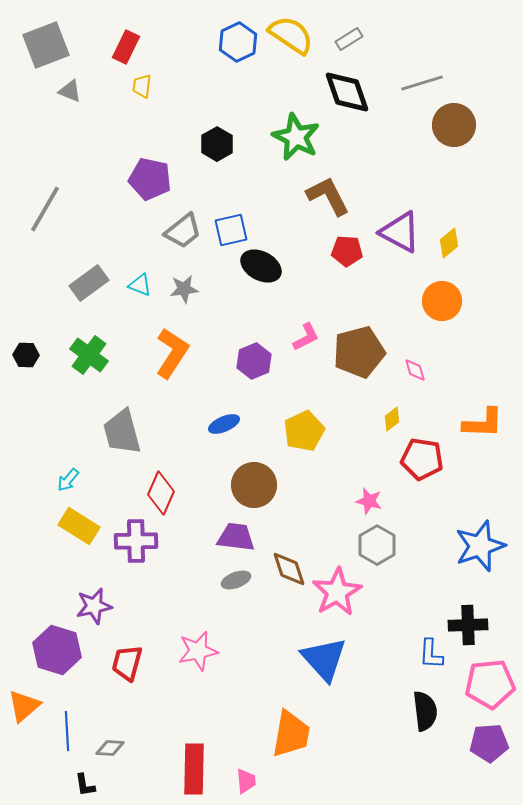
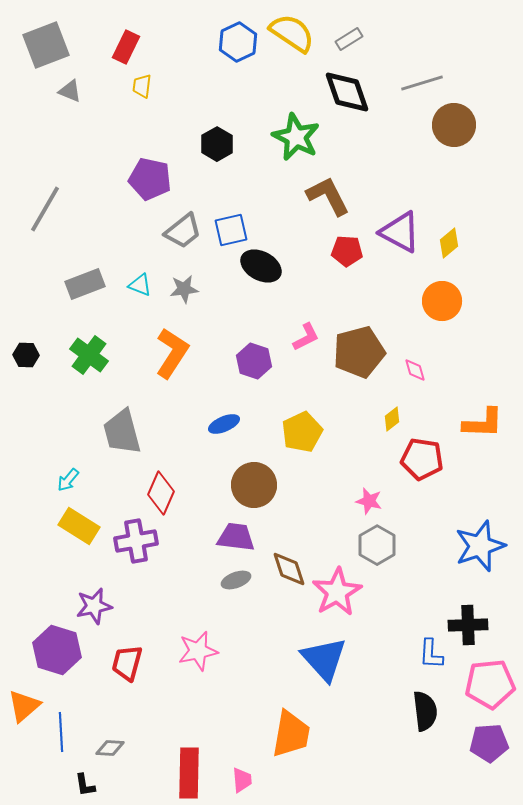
yellow semicircle at (291, 35): moved 1 px right, 2 px up
gray rectangle at (89, 283): moved 4 px left, 1 px down; rotated 15 degrees clockwise
purple hexagon at (254, 361): rotated 20 degrees counterclockwise
yellow pentagon at (304, 431): moved 2 px left, 1 px down
purple cross at (136, 541): rotated 9 degrees counterclockwise
blue line at (67, 731): moved 6 px left, 1 px down
red rectangle at (194, 769): moved 5 px left, 4 px down
pink trapezoid at (246, 781): moved 4 px left, 1 px up
